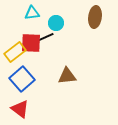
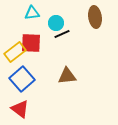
brown ellipse: rotated 15 degrees counterclockwise
black line: moved 16 px right, 3 px up
